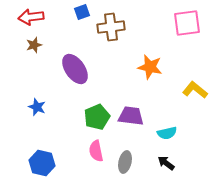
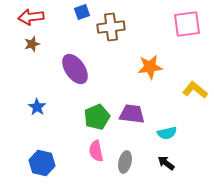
pink square: moved 1 px down
brown star: moved 2 px left, 1 px up
orange star: rotated 20 degrees counterclockwise
blue star: rotated 12 degrees clockwise
purple trapezoid: moved 1 px right, 2 px up
